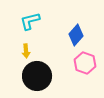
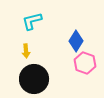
cyan L-shape: moved 2 px right
blue diamond: moved 6 px down; rotated 10 degrees counterclockwise
black circle: moved 3 px left, 3 px down
